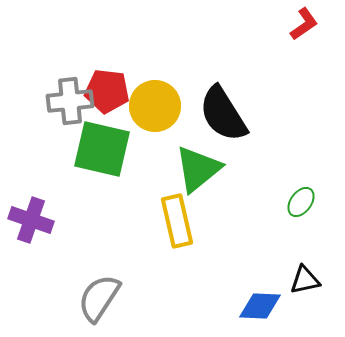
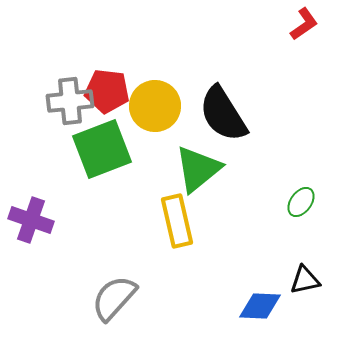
green square: rotated 34 degrees counterclockwise
gray semicircle: moved 15 px right; rotated 9 degrees clockwise
